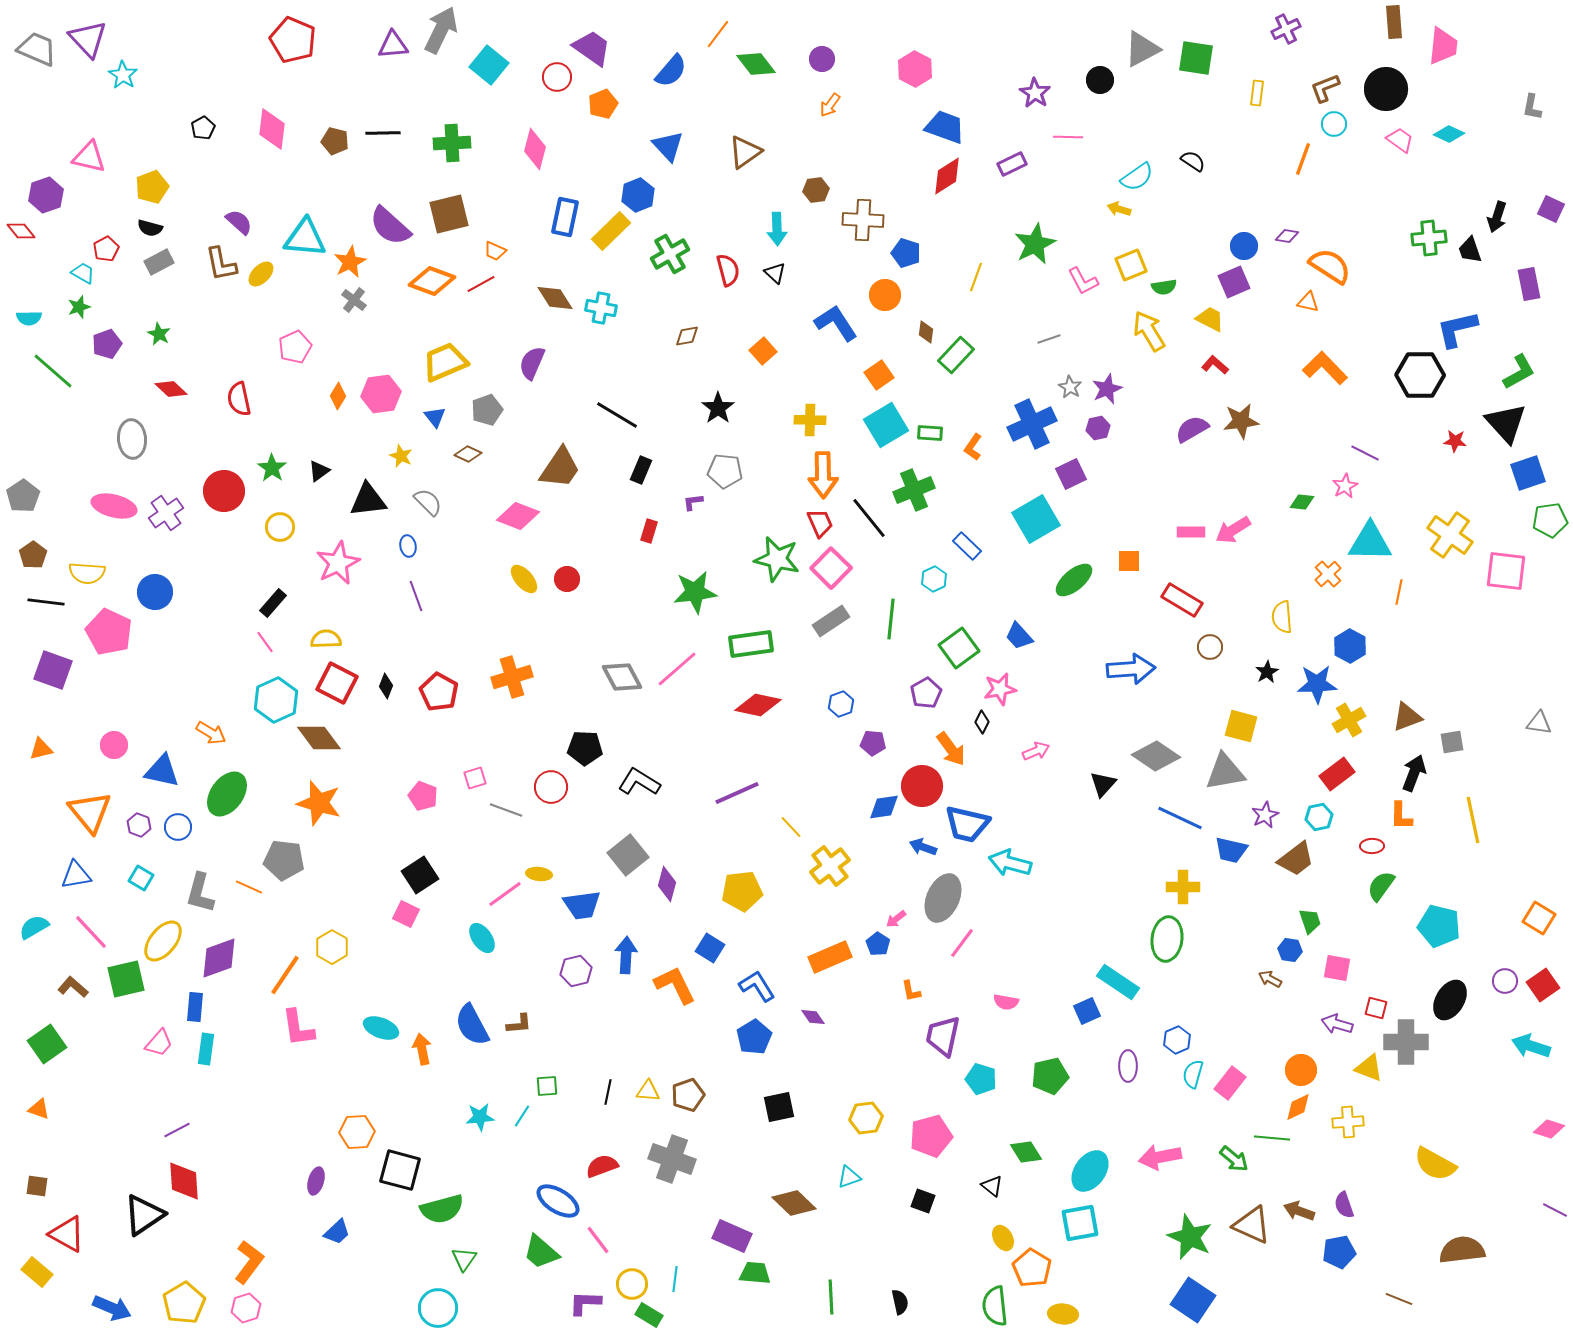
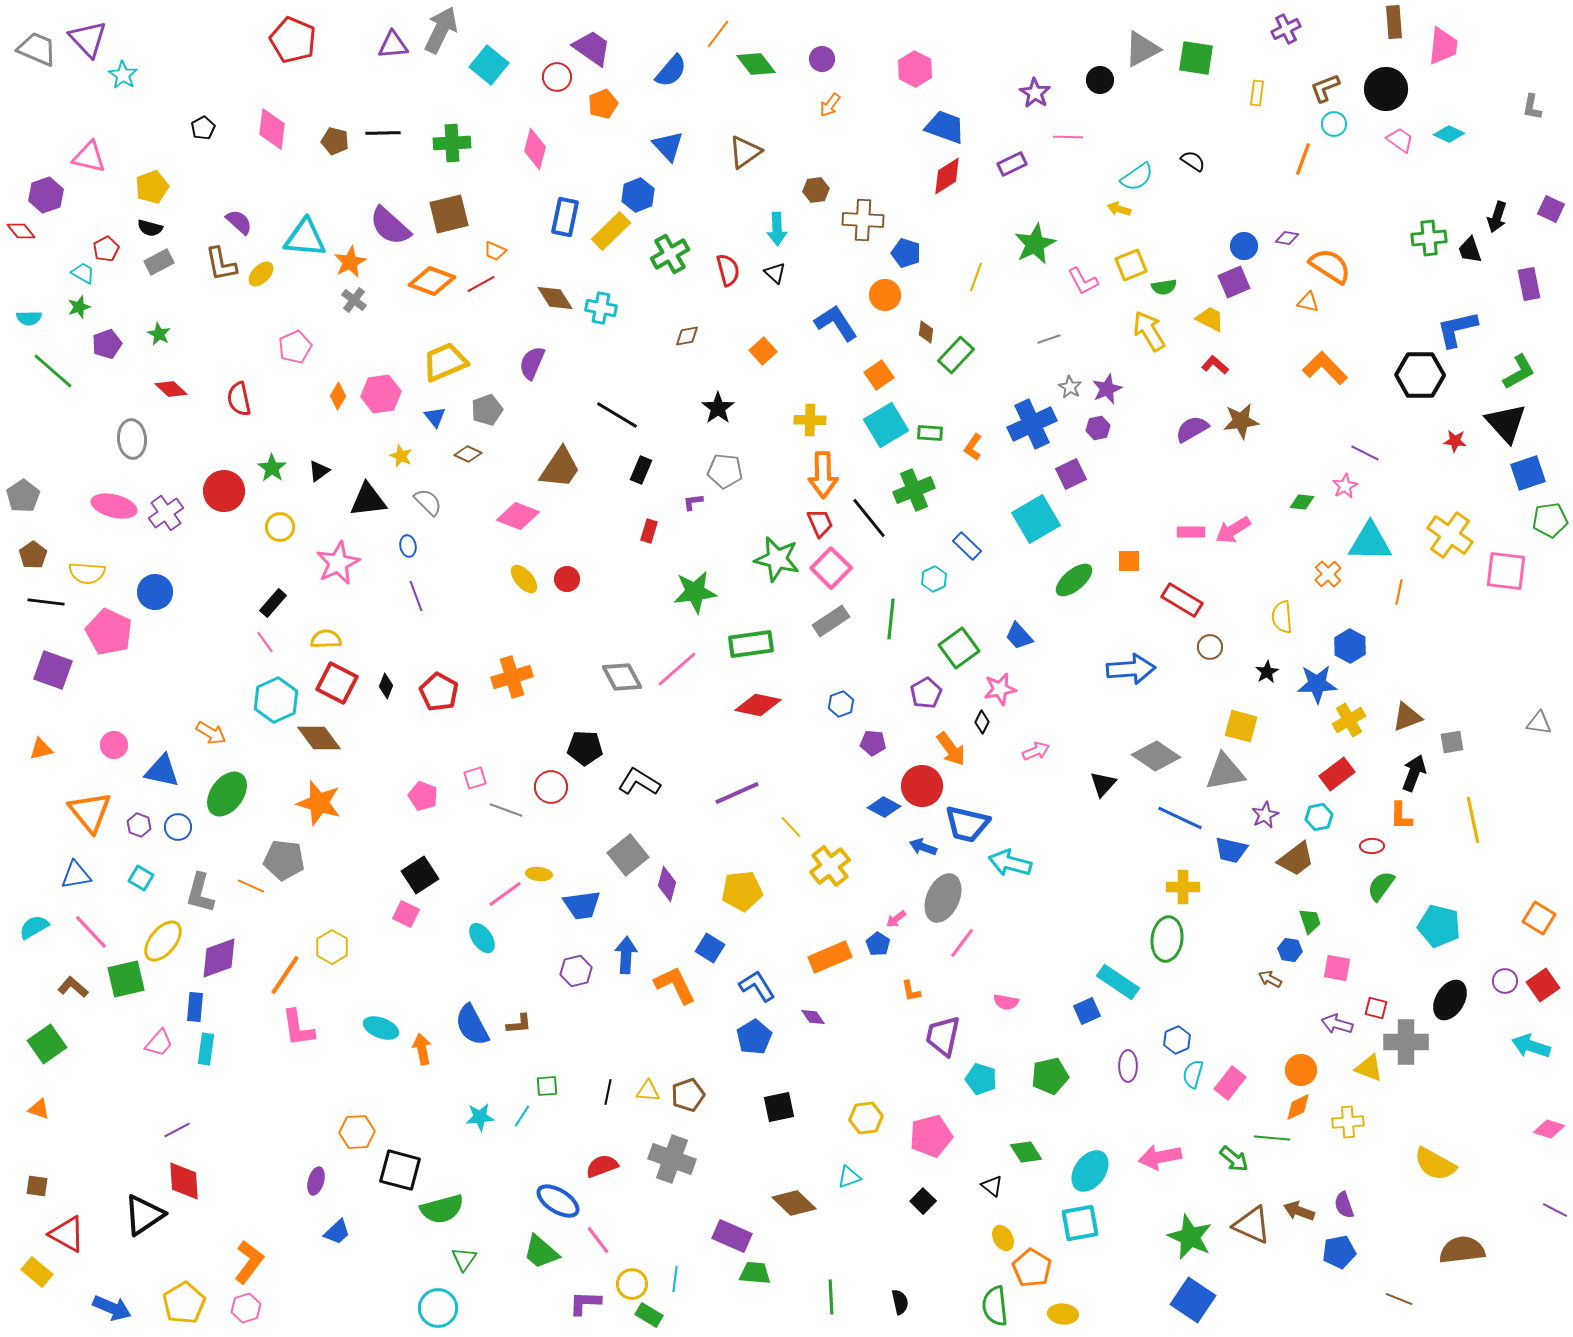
purple diamond at (1287, 236): moved 2 px down
blue diamond at (884, 807): rotated 36 degrees clockwise
orange line at (249, 887): moved 2 px right, 1 px up
black square at (923, 1201): rotated 25 degrees clockwise
